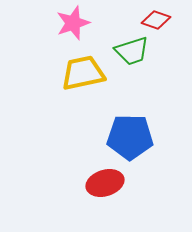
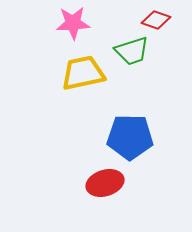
pink star: rotated 16 degrees clockwise
